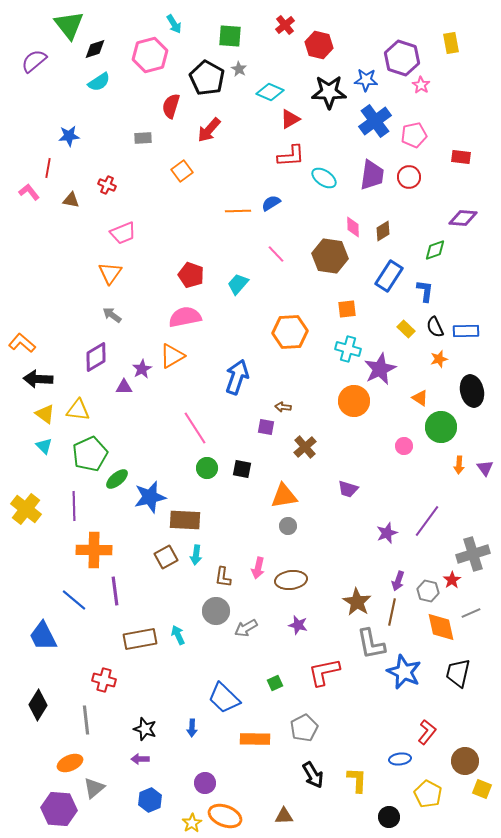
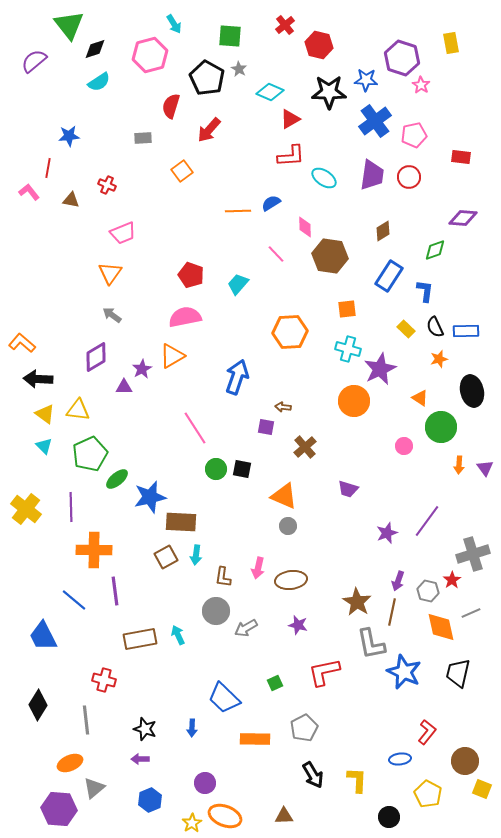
pink diamond at (353, 227): moved 48 px left
green circle at (207, 468): moved 9 px right, 1 px down
orange triangle at (284, 496): rotated 32 degrees clockwise
purple line at (74, 506): moved 3 px left, 1 px down
brown rectangle at (185, 520): moved 4 px left, 2 px down
